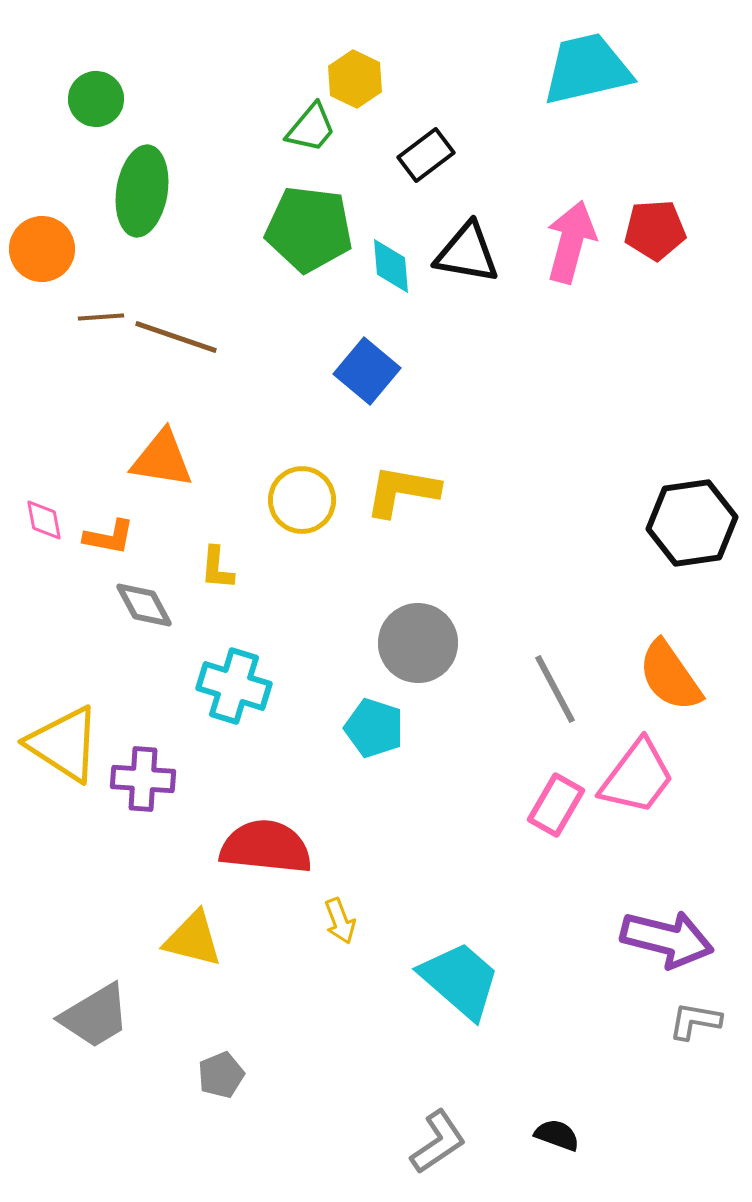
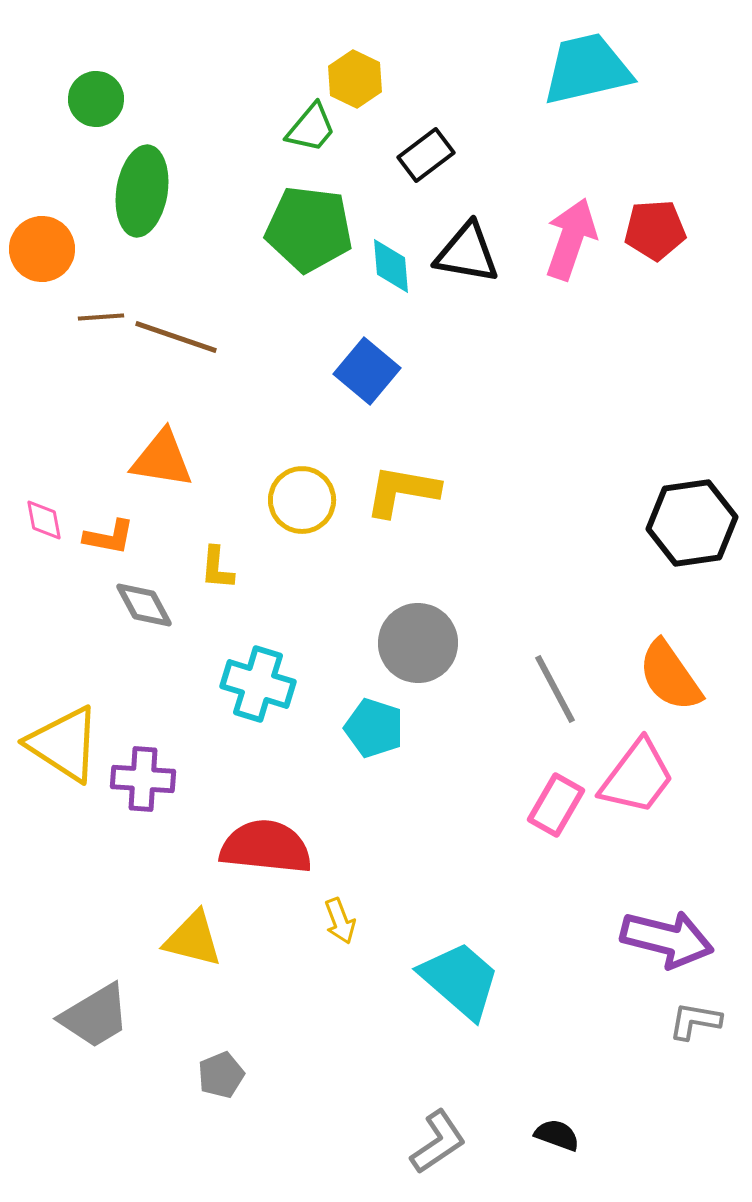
pink arrow at (571, 242): moved 3 px up; rotated 4 degrees clockwise
cyan cross at (234, 686): moved 24 px right, 2 px up
